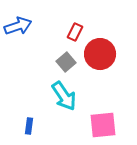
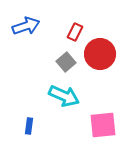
blue arrow: moved 8 px right
cyan arrow: rotated 32 degrees counterclockwise
